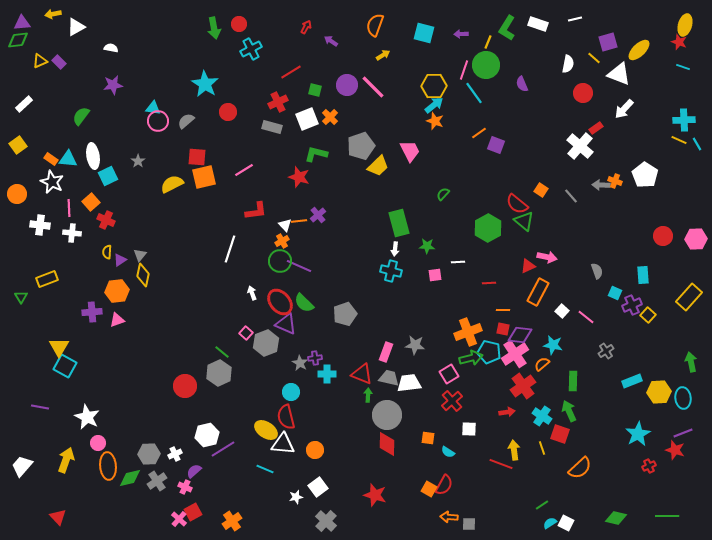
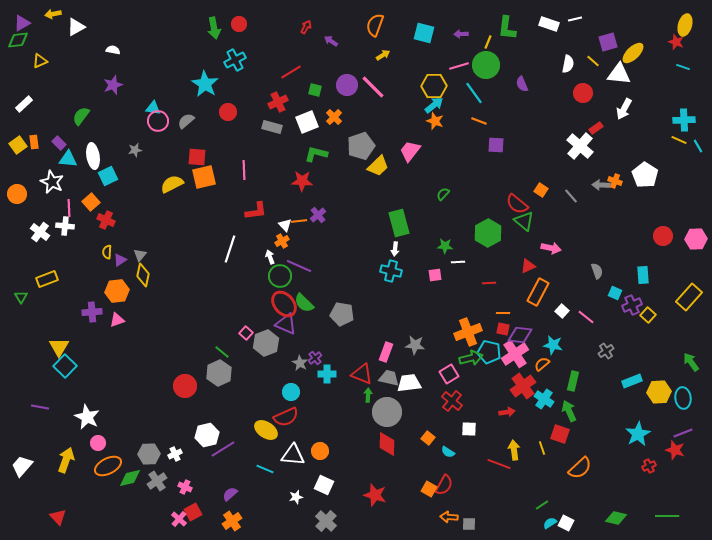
purple triangle at (22, 23): rotated 24 degrees counterclockwise
white rectangle at (538, 24): moved 11 px right
green L-shape at (507, 28): rotated 25 degrees counterclockwise
red star at (679, 42): moved 3 px left
white semicircle at (111, 48): moved 2 px right, 2 px down
cyan cross at (251, 49): moved 16 px left, 11 px down
yellow ellipse at (639, 50): moved 6 px left, 3 px down
yellow line at (594, 58): moved 1 px left, 3 px down
purple rectangle at (59, 62): moved 81 px down
pink line at (464, 70): moved 5 px left, 4 px up; rotated 54 degrees clockwise
white triangle at (619, 74): rotated 15 degrees counterclockwise
purple star at (113, 85): rotated 12 degrees counterclockwise
white arrow at (624, 109): rotated 15 degrees counterclockwise
orange cross at (330, 117): moved 4 px right
white square at (307, 119): moved 3 px down
orange line at (479, 133): moved 12 px up; rotated 56 degrees clockwise
cyan line at (697, 144): moved 1 px right, 2 px down
purple square at (496, 145): rotated 18 degrees counterclockwise
pink trapezoid at (410, 151): rotated 115 degrees counterclockwise
orange rectangle at (51, 159): moved 17 px left, 17 px up; rotated 48 degrees clockwise
gray star at (138, 161): moved 3 px left, 11 px up; rotated 24 degrees clockwise
pink line at (244, 170): rotated 60 degrees counterclockwise
red star at (299, 177): moved 3 px right, 4 px down; rotated 15 degrees counterclockwise
white cross at (40, 225): moved 7 px down; rotated 30 degrees clockwise
green hexagon at (488, 228): moved 5 px down
white cross at (72, 233): moved 7 px left, 7 px up
green star at (427, 246): moved 18 px right
pink arrow at (547, 257): moved 4 px right, 9 px up
green circle at (280, 261): moved 15 px down
white arrow at (252, 293): moved 18 px right, 36 px up
red ellipse at (280, 302): moved 4 px right, 2 px down
orange line at (503, 310): moved 3 px down
gray pentagon at (345, 314): moved 3 px left; rotated 30 degrees clockwise
purple cross at (315, 358): rotated 32 degrees counterclockwise
green arrow at (691, 362): rotated 24 degrees counterclockwise
cyan square at (65, 366): rotated 15 degrees clockwise
green rectangle at (573, 381): rotated 12 degrees clockwise
red cross at (452, 401): rotated 10 degrees counterclockwise
gray circle at (387, 415): moved 3 px up
cyan cross at (542, 416): moved 2 px right, 17 px up
red semicircle at (286, 417): rotated 100 degrees counterclockwise
orange square at (428, 438): rotated 32 degrees clockwise
white triangle at (283, 444): moved 10 px right, 11 px down
orange circle at (315, 450): moved 5 px right, 1 px down
red line at (501, 464): moved 2 px left
orange ellipse at (108, 466): rotated 68 degrees clockwise
purple semicircle at (194, 471): moved 36 px right, 23 px down
white square at (318, 487): moved 6 px right, 2 px up; rotated 30 degrees counterclockwise
